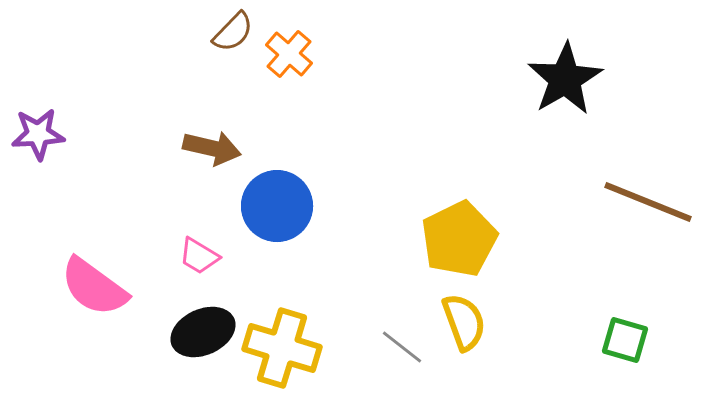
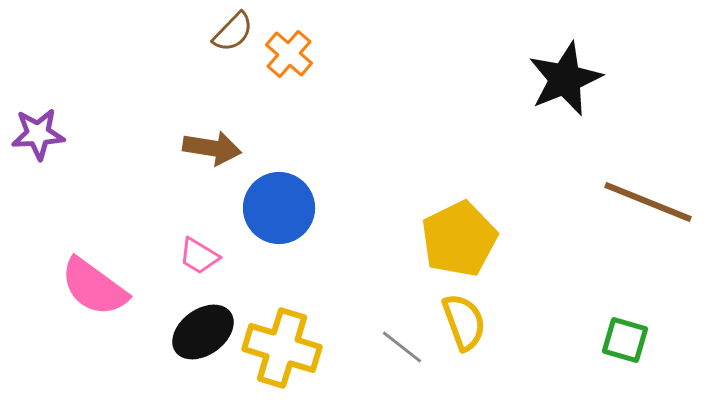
black star: rotated 8 degrees clockwise
brown arrow: rotated 4 degrees counterclockwise
blue circle: moved 2 px right, 2 px down
black ellipse: rotated 12 degrees counterclockwise
